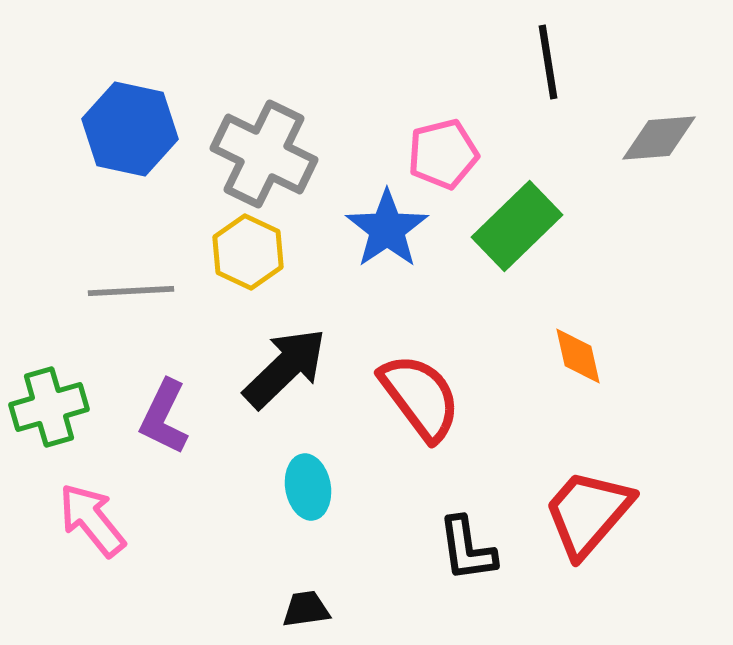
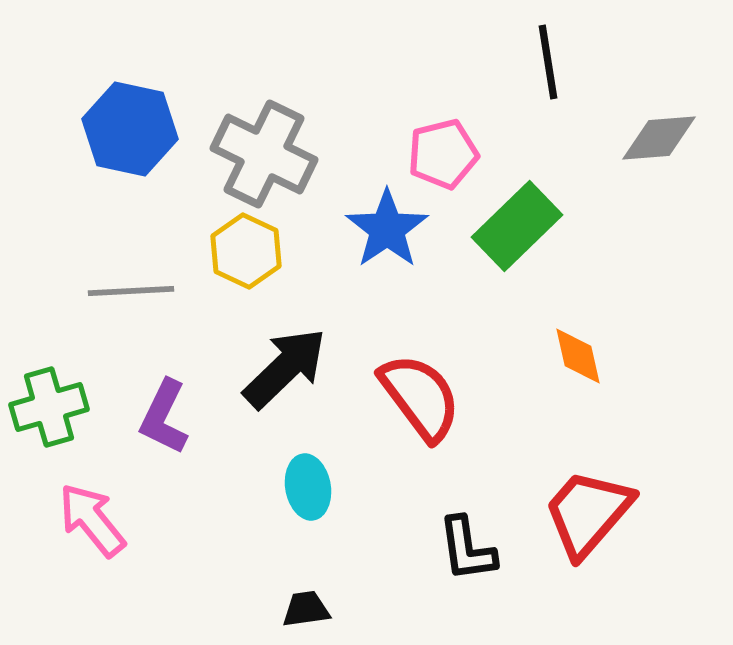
yellow hexagon: moved 2 px left, 1 px up
